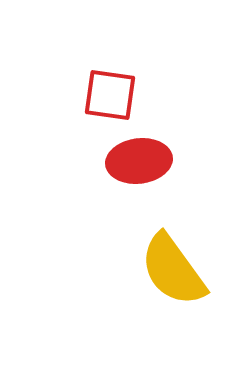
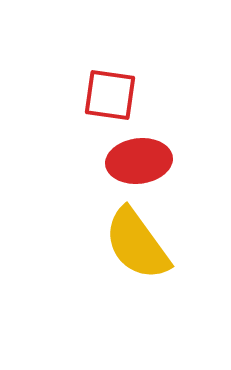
yellow semicircle: moved 36 px left, 26 px up
